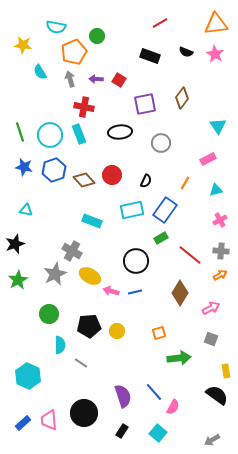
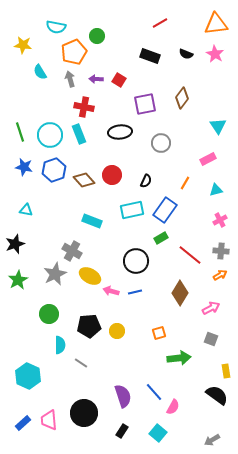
black semicircle at (186, 52): moved 2 px down
